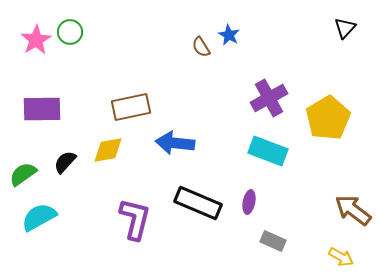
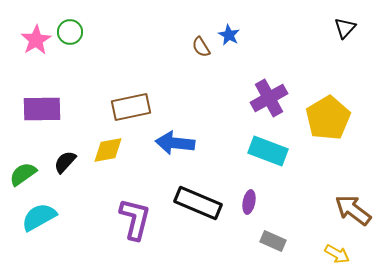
yellow arrow: moved 4 px left, 3 px up
